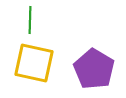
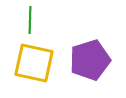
purple pentagon: moved 4 px left, 9 px up; rotated 24 degrees clockwise
